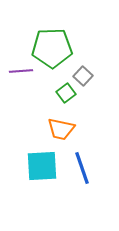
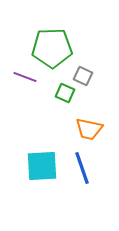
purple line: moved 4 px right, 6 px down; rotated 25 degrees clockwise
gray square: rotated 18 degrees counterclockwise
green square: moved 1 px left; rotated 30 degrees counterclockwise
orange trapezoid: moved 28 px right
